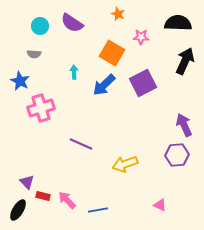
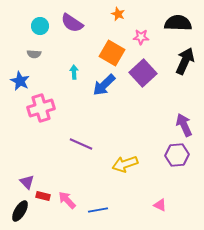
purple square: moved 10 px up; rotated 16 degrees counterclockwise
black ellipse: moved 2 px right, 1 px down
